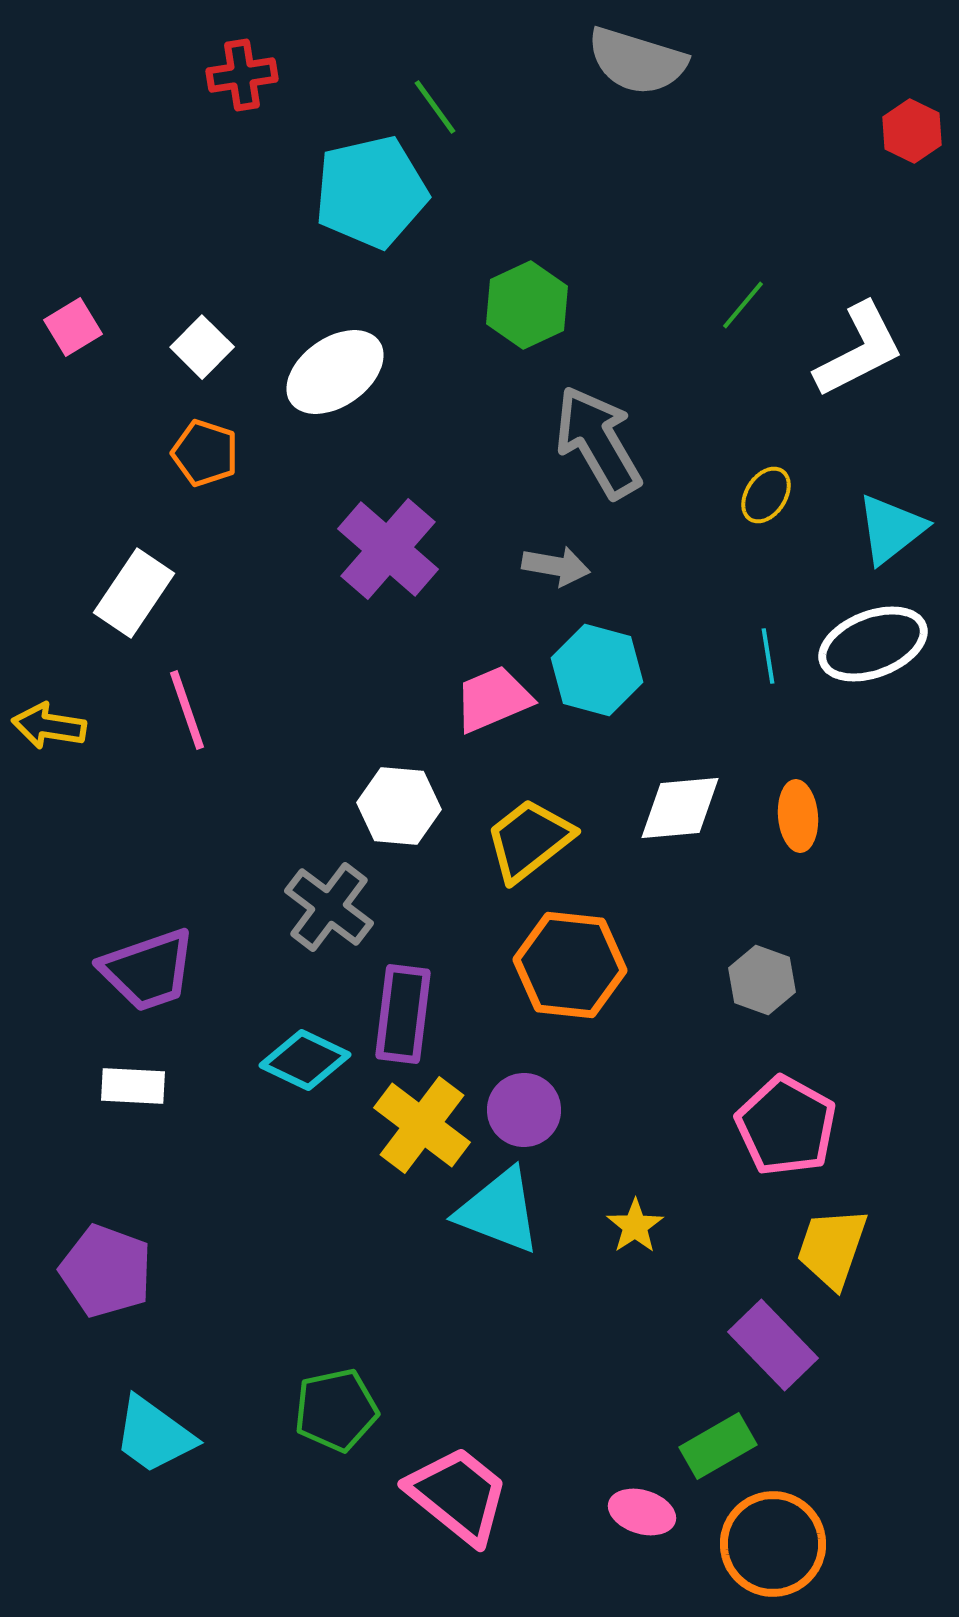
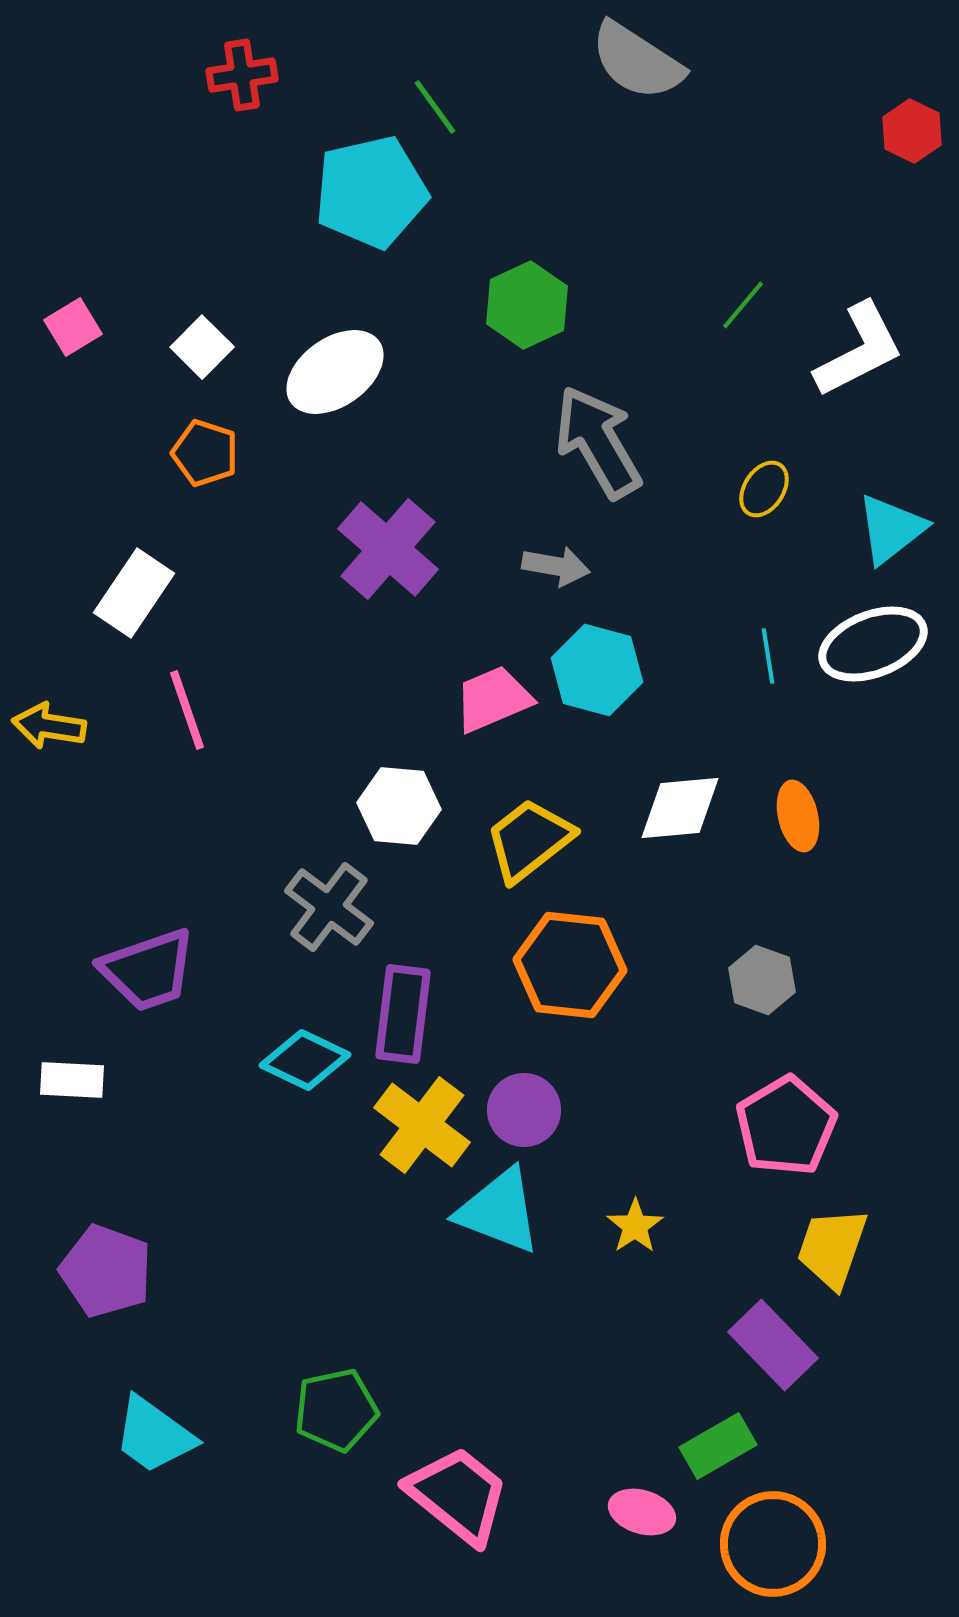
gray semicircle at (637, 61): rotated 16 degrees clockwise
yellow ellipse at (766, 495): moved 2 px left, 6 px up
orange ellipse at (798, 816): rotated 8 degrees counterclockwise
white rectangle at (133, 1086): moved 61 px left, 6 px up
pink pentagon at (786, 1126): rotated 12 degrees clockwise
